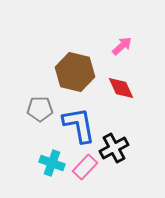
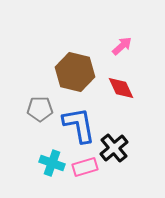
black cross: rotated 12 degrees counterclockwise
pink rectangle: rotated 30 degrees clockwise
